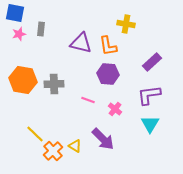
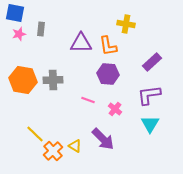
purple triangle: rotated 15 degrees counterclockwise
gray cross: moved 1 px left, 4 px up
